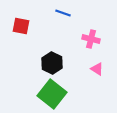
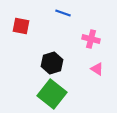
black hexagon: rotated 15 degrees clockwise
